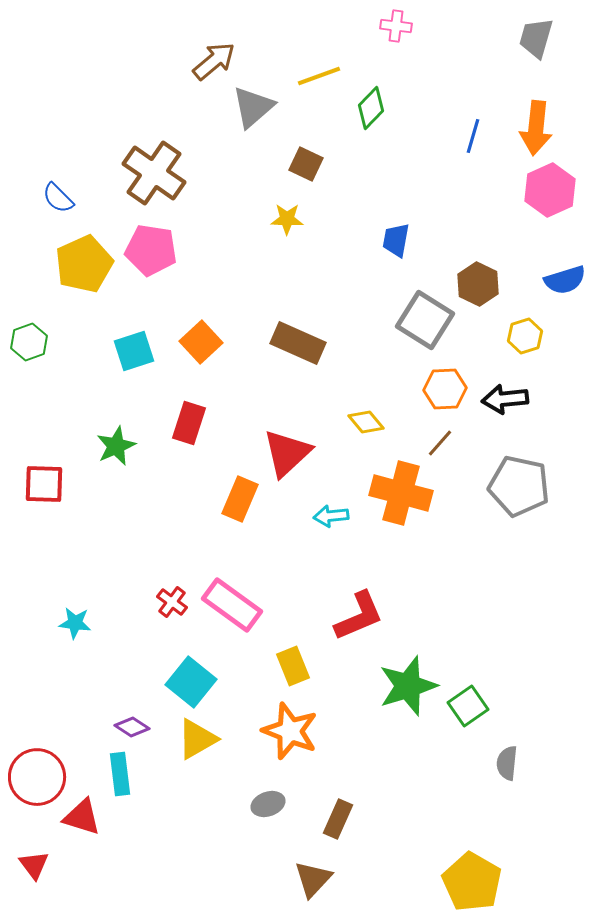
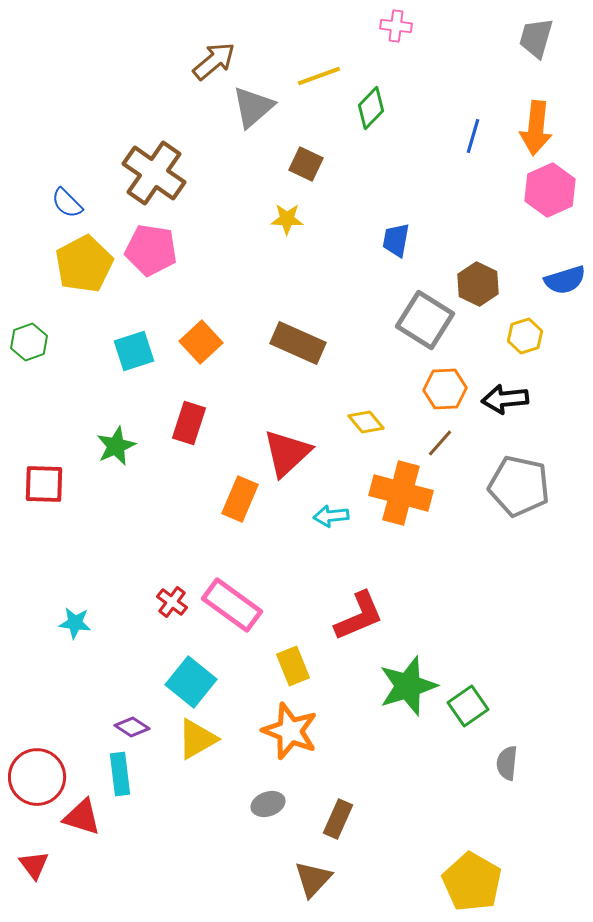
blue semicircle at (58, 198): moved 9 px right, 5 px down
yellow pentagon at (84, 264): rotated 4 degrees counterclockwise
